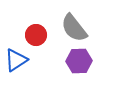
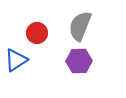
gray semicircle: moved 6 px right, 2 px up; rotated 60 degrees clockwise
red circle: moved 1 px right, 2 px up
